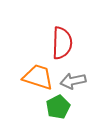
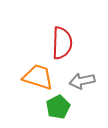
gray arrow: moved 9 px right
